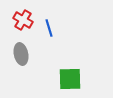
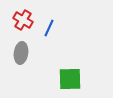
blue line: rotated 42 degrees clockwise
gray ellipse: moved 1 px up; rotated 20 degrees clockwise
